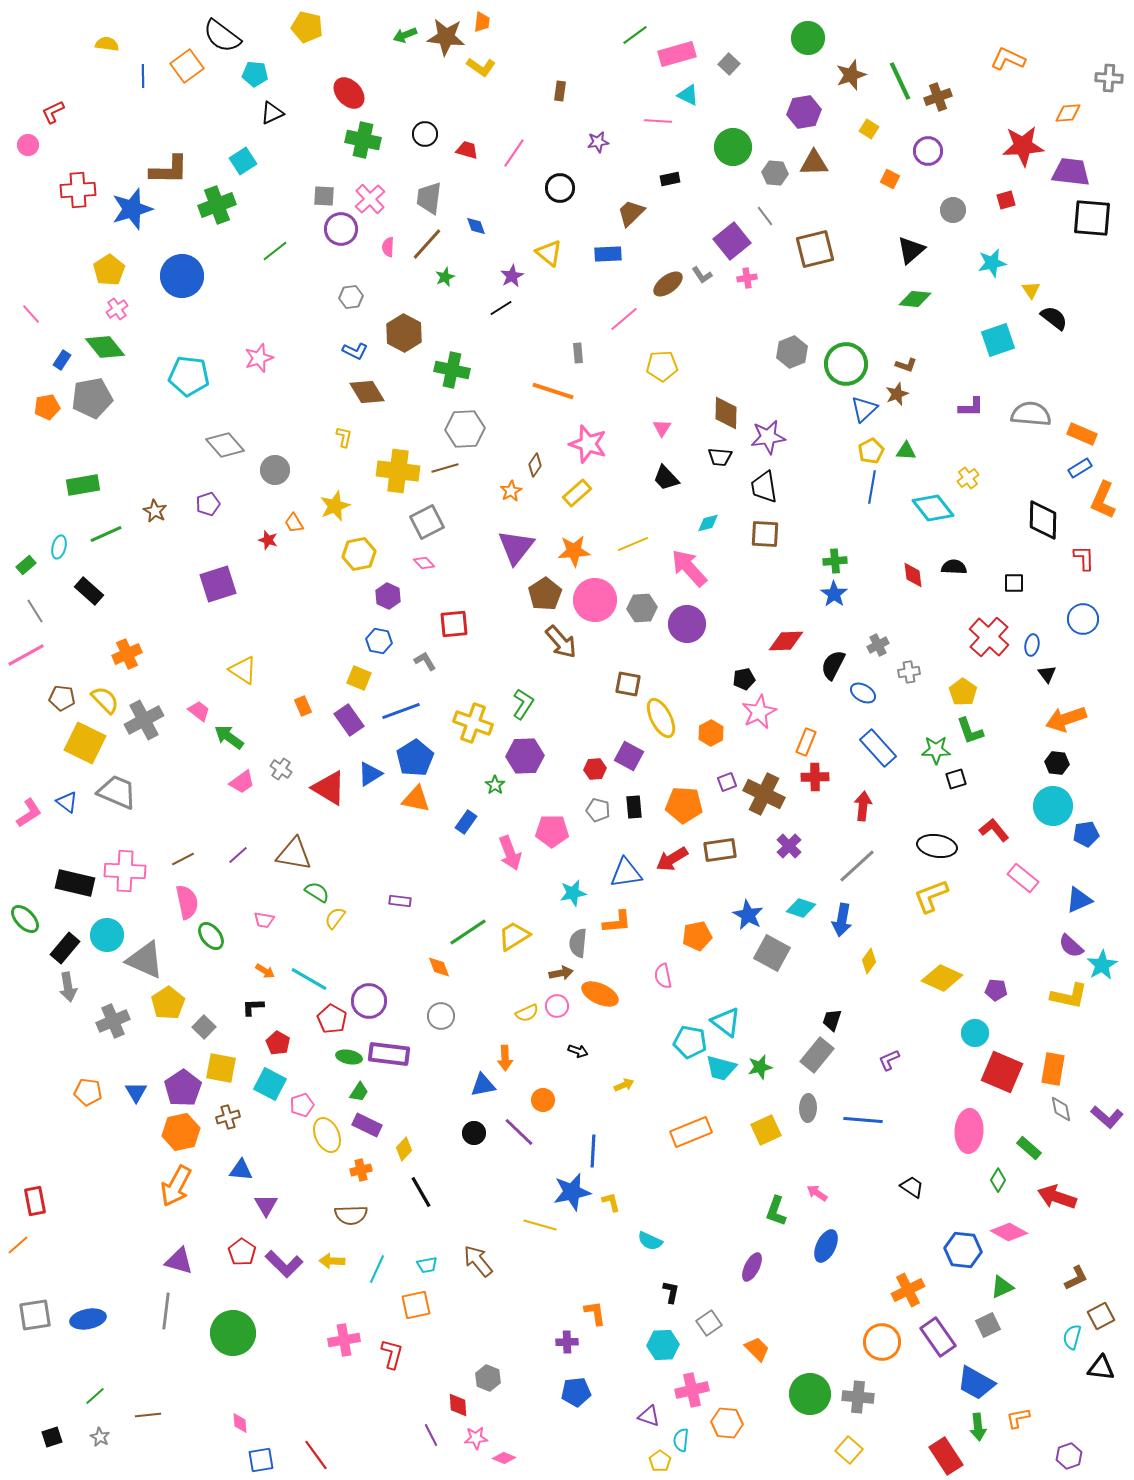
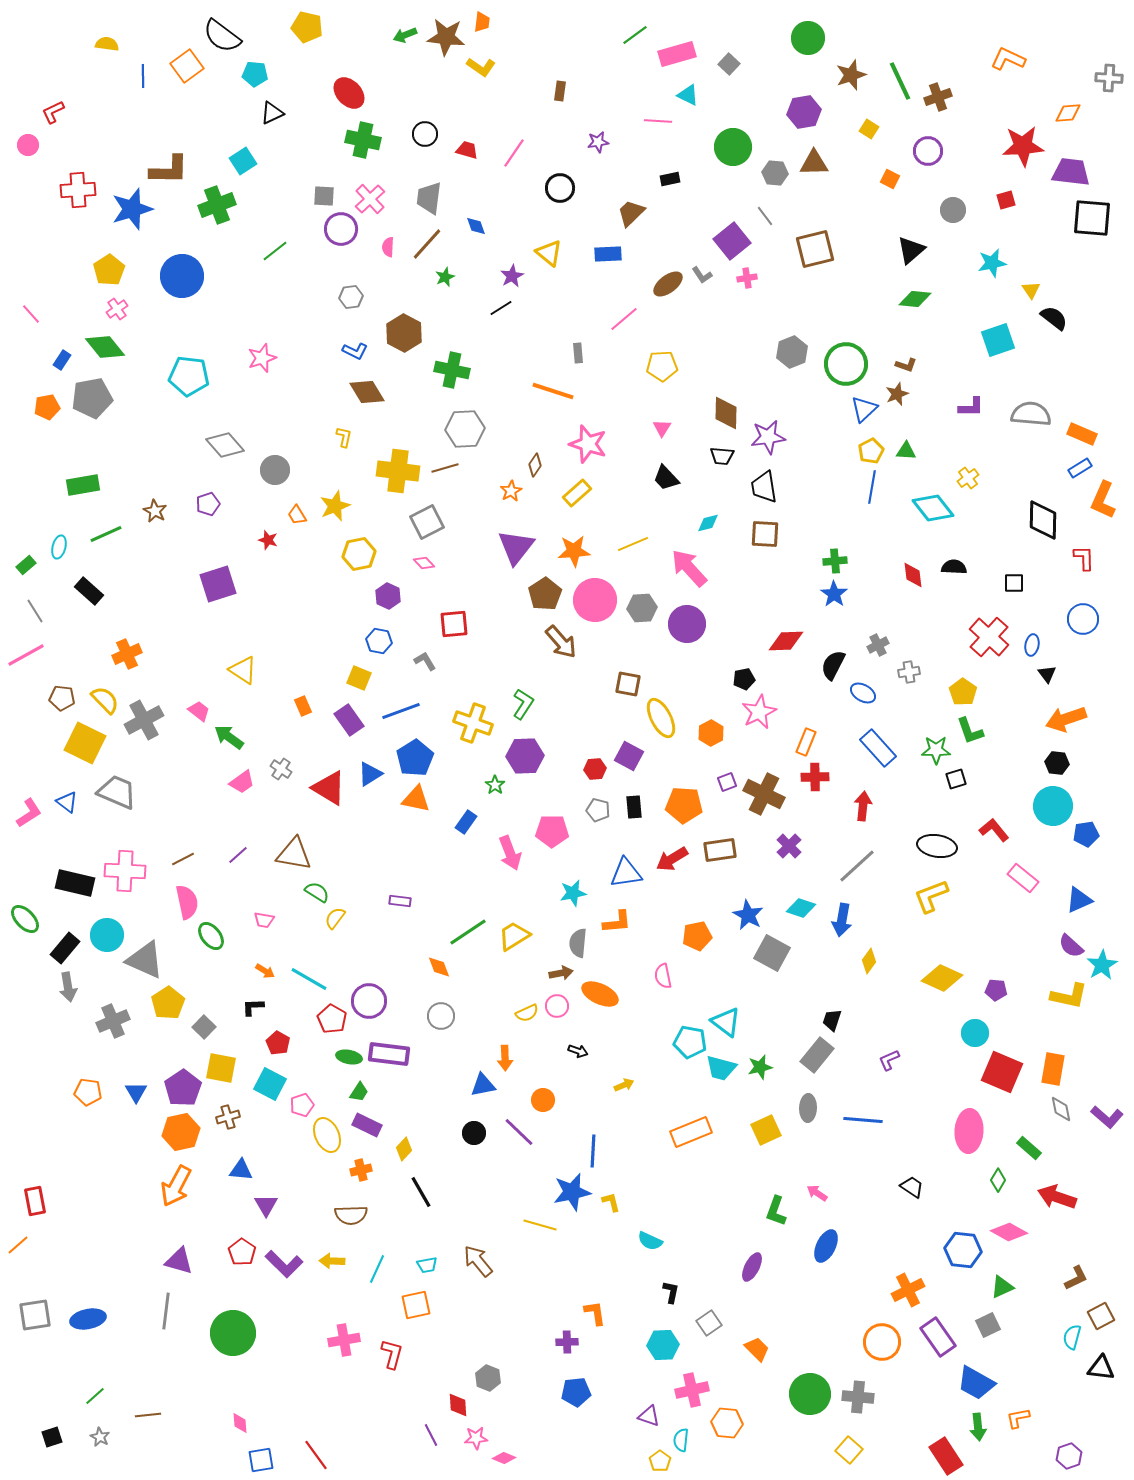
pink star at (259, 358): moved 3 px right
black trapezoid at (720, 457): moved 2 px right, 1 px up
orange trapezoid at (294, 523): moved 3 px right, 8 px up
